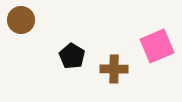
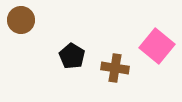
pink square: rotated 28 degrees counterclockwise
brown cross: moved 1 px right, 1 px up; rotated 8 degrees clockwise
